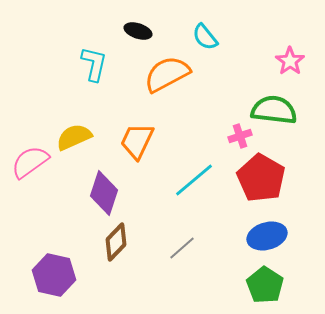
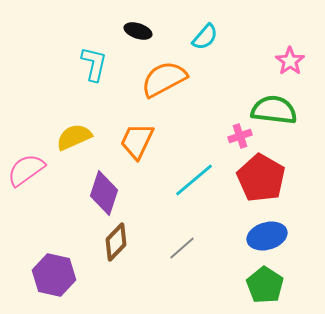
cyan semicircle: rotated 100 degrees counterclockwise
orange semicircle: moved 3 px left, 5 px down
pink semicircle: moved 4 px left, 8 px down
